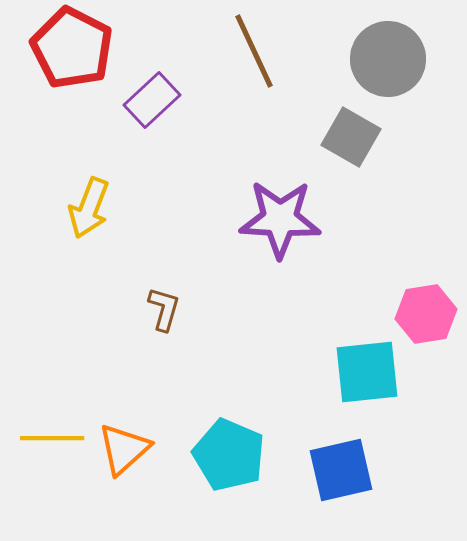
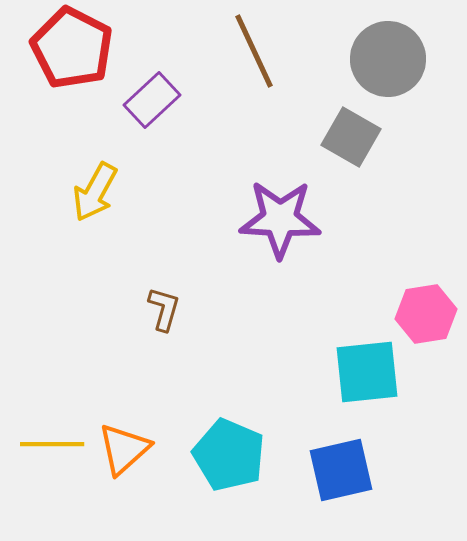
yellow arrow: moved 6 px right, 16 px up; rotated 8 degrees clockwise
yellow line: moved 6 px down
